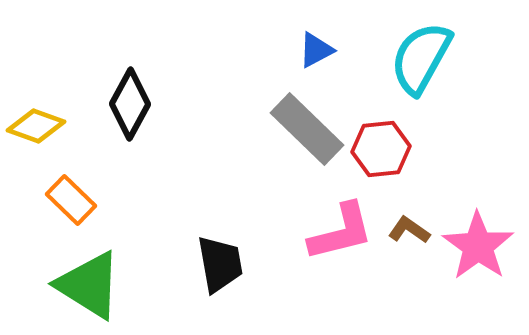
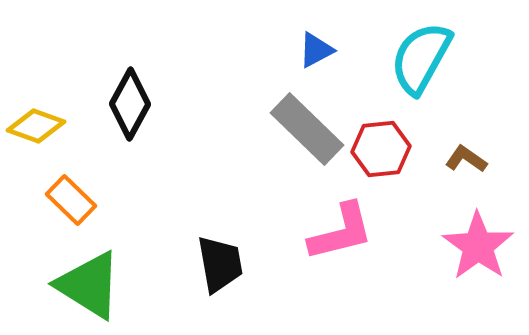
brown L-shape: moved 57 px right, 71 px up
